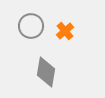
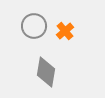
gray circle: moved 3 px right
